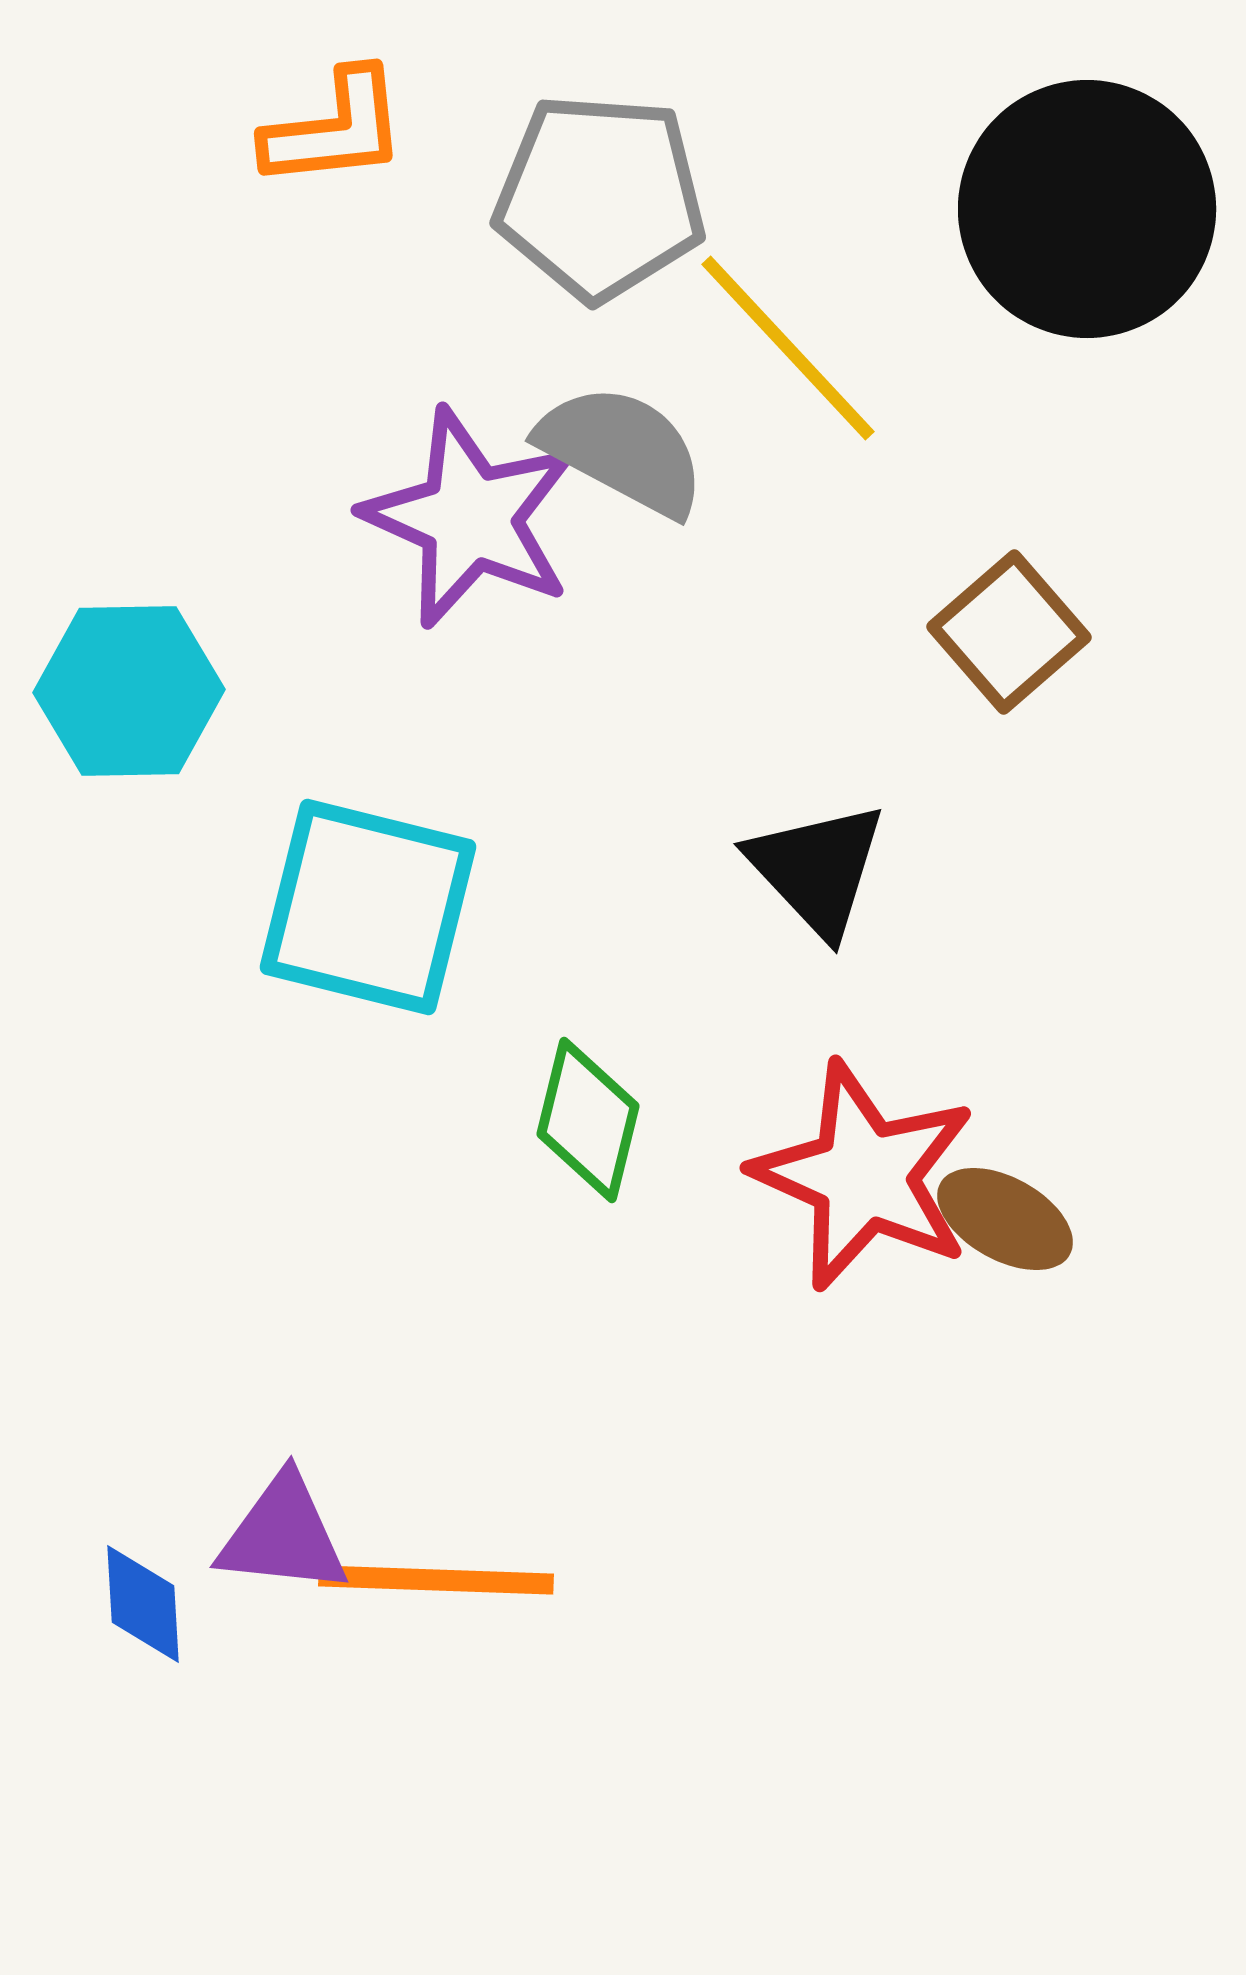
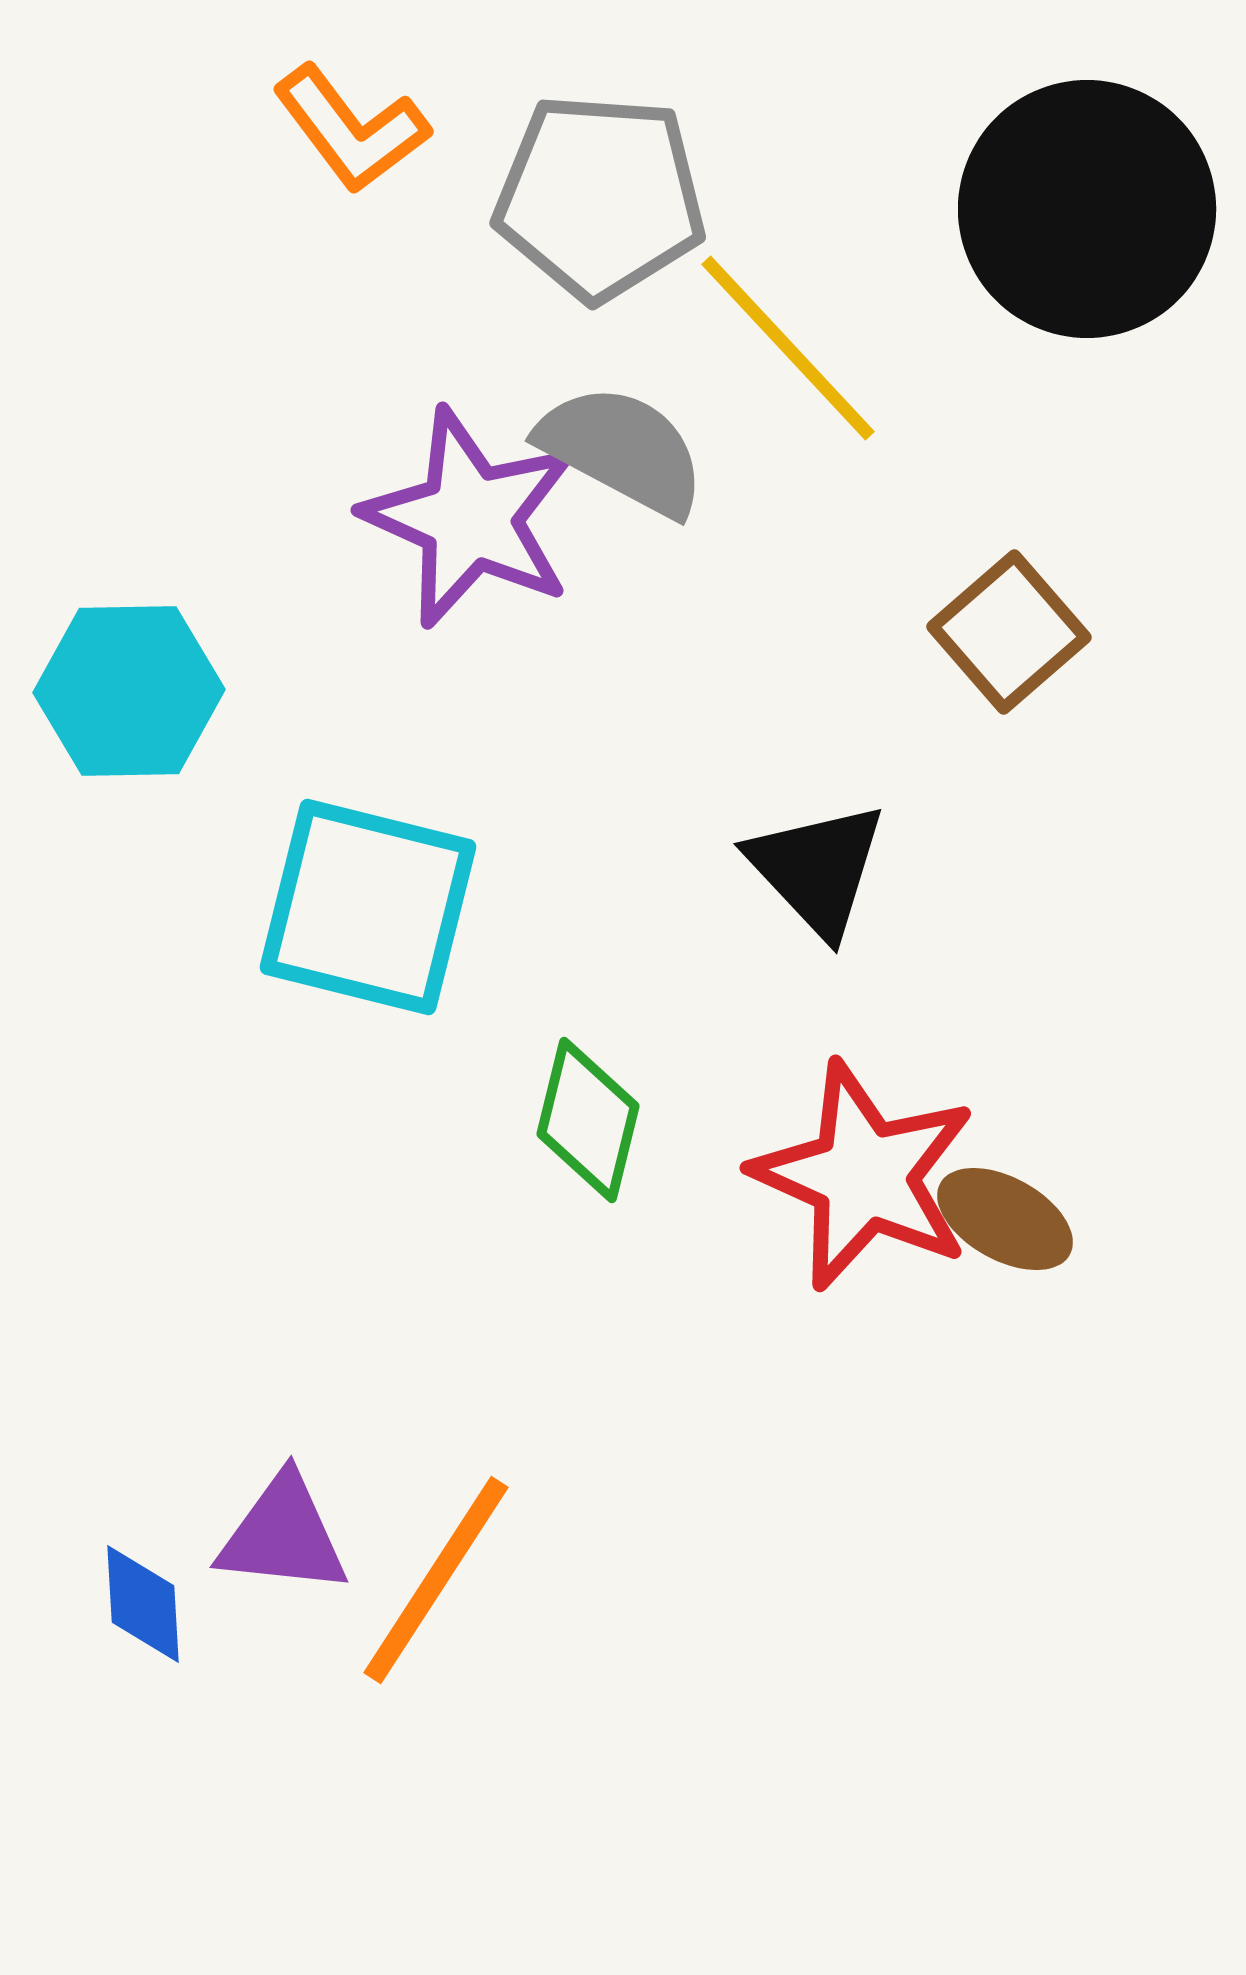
orange L-shape: moved 16 px right; rotated 59 degrees clockwise
orange line: rotated 59 degrees counterclockwise
